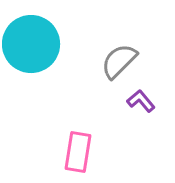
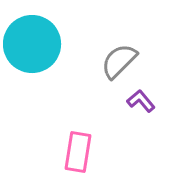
cyan circle: moved 1 px right
